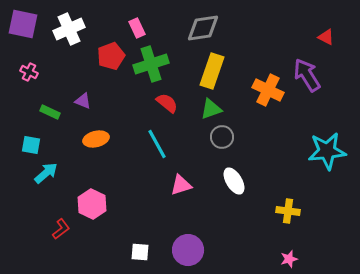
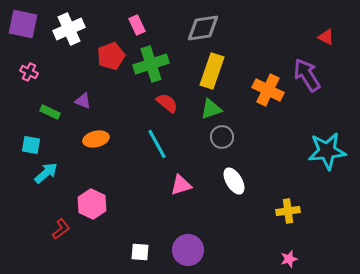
pink rectangle: moved 3 px up
yellow cross: rotated 15 degrees counterclockwise
